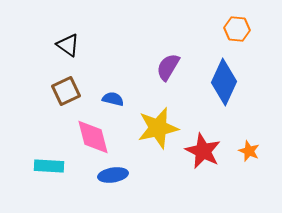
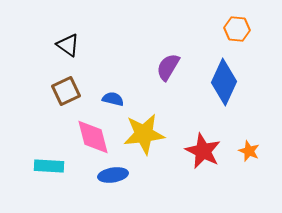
yellow star: moved 14 px left, 6 px down; rotated 6 degrees clockwise
